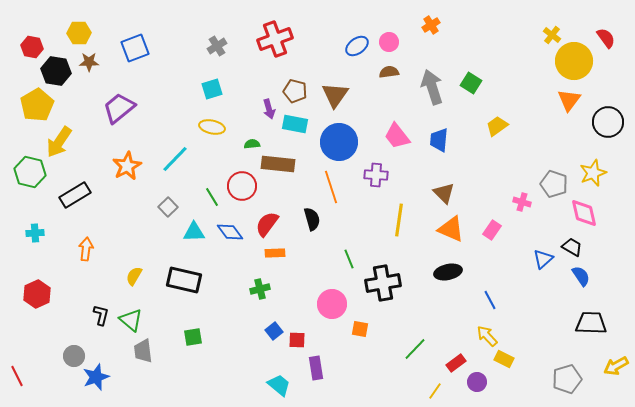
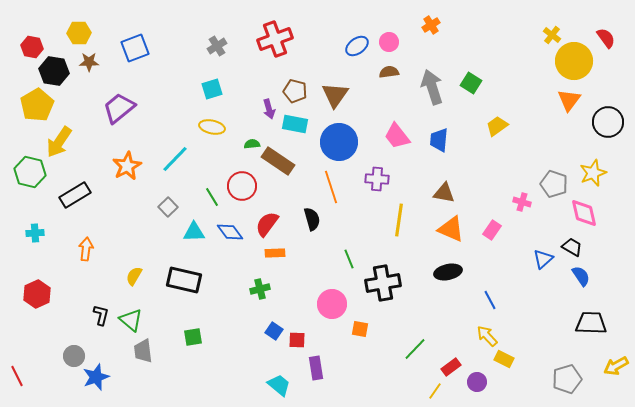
black hexagon at (56, 71): moved 2 px left
brown rectangle at (278, 164): moved 3 px up; rotated 28 degrees clockwise
purple cross at (376, 175): moved 1 px right, 4 px down
brown triangle at (444, 193): rotated 35 degrees counterclockwise
blue square at (274, 331): rotated 18 degrees counterclockwise
red rectangle at (456, 363): moved 5 px left, 4 px down
